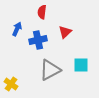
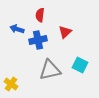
red semicircle: moved 2 px left, 3 px down
blue arrow: rotated 96 degrees counterclockwise
cyan square: moved 1 px left; rotated 28 degrees clockwise
gray triangle: rotated 15 degrees clockwise
